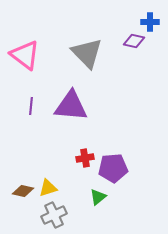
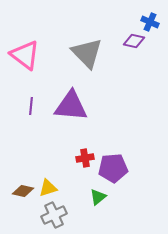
blue cross: rotated 24 degrees clockwise
